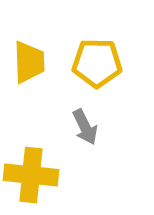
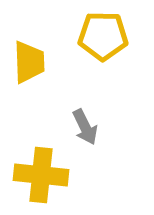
yellow pentagon: moved 6 px right, 27 px up
yellow cross: moved 10 px right
